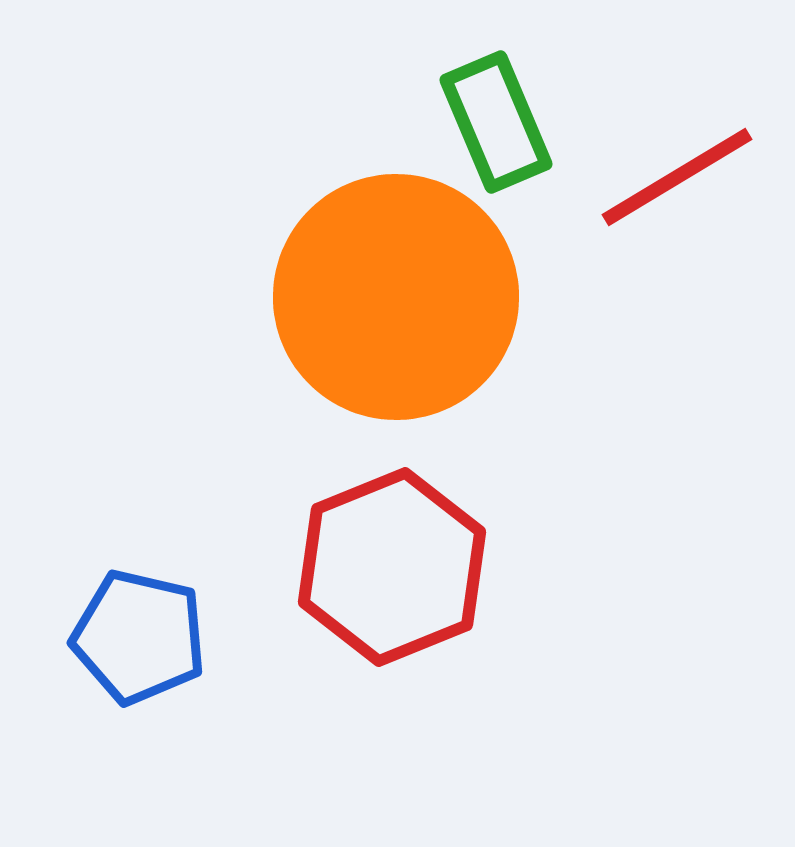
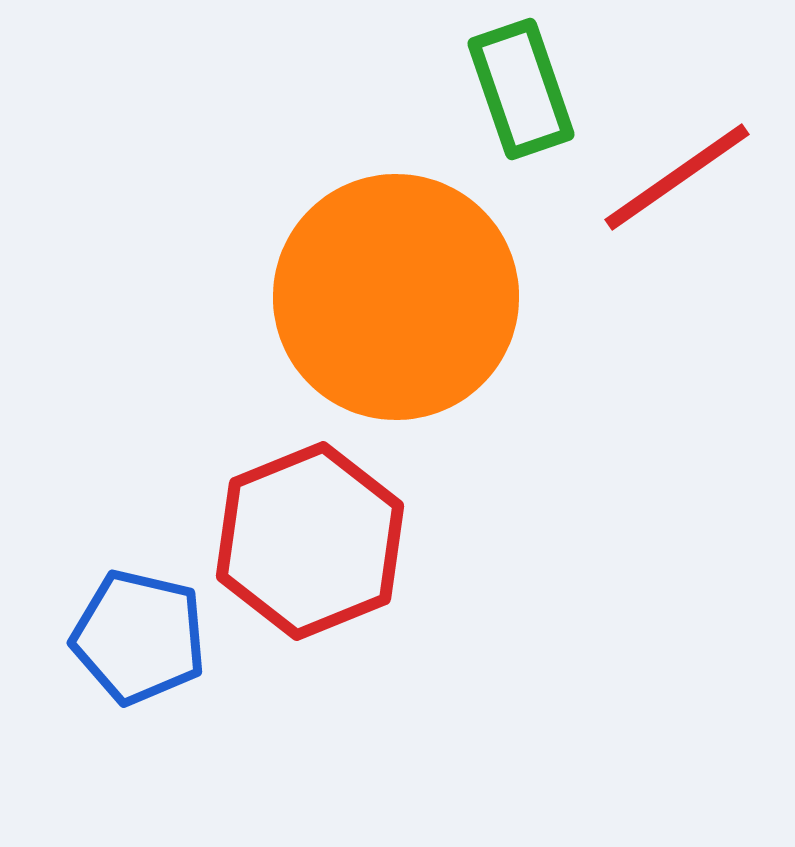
green rectangle: moved 25 px right, 33 px up; rotated 4 degrees clockwise
red line: rotated 4 degrees counterclockwise
red hexagon: moved 82 px left, 26 px up
